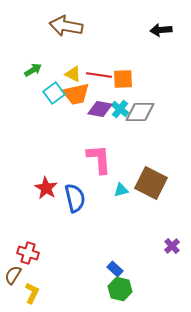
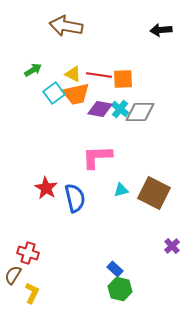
pink L-shape: moved 2 px left, 2 px up; rotated 88 degrees counterclockwise
brown square: moved 3 px right, 10 px down
